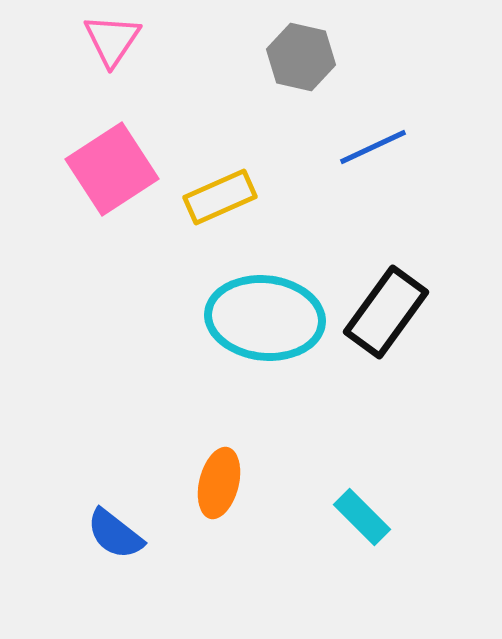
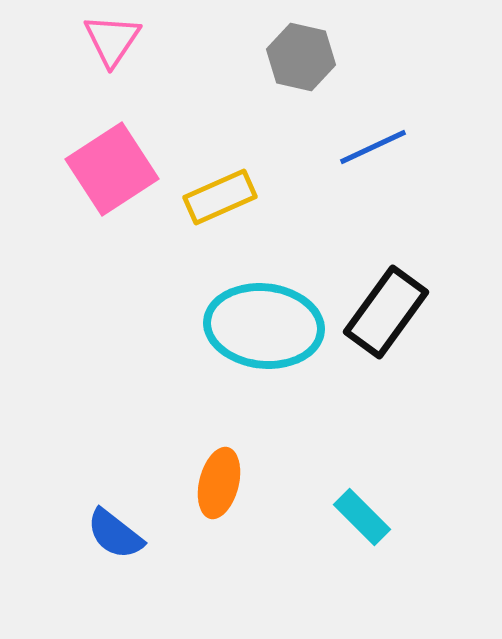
cyan ellipse: moved 1 px left, 8 px down
